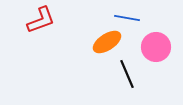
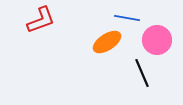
pink circle: moved 1 px right, 7 px up
black line: moved 15 px right, 1 px up
